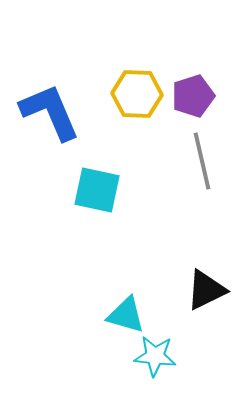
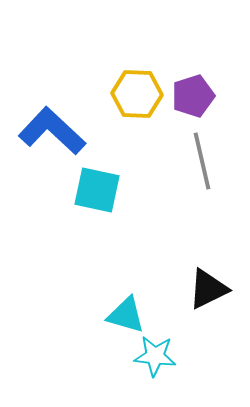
blue L-shape: moved 2 px right, 19 px down; rotated 24 degrees counterclockwise
black triangle: moved 2 px right, 1 px up
